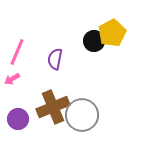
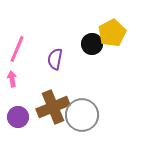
black circle: moved 2 px left, 3 px down
pink line: moved 3 px up
pink arrow: rotated 112 degrees clockwise
purple circle: moved 2 px up
